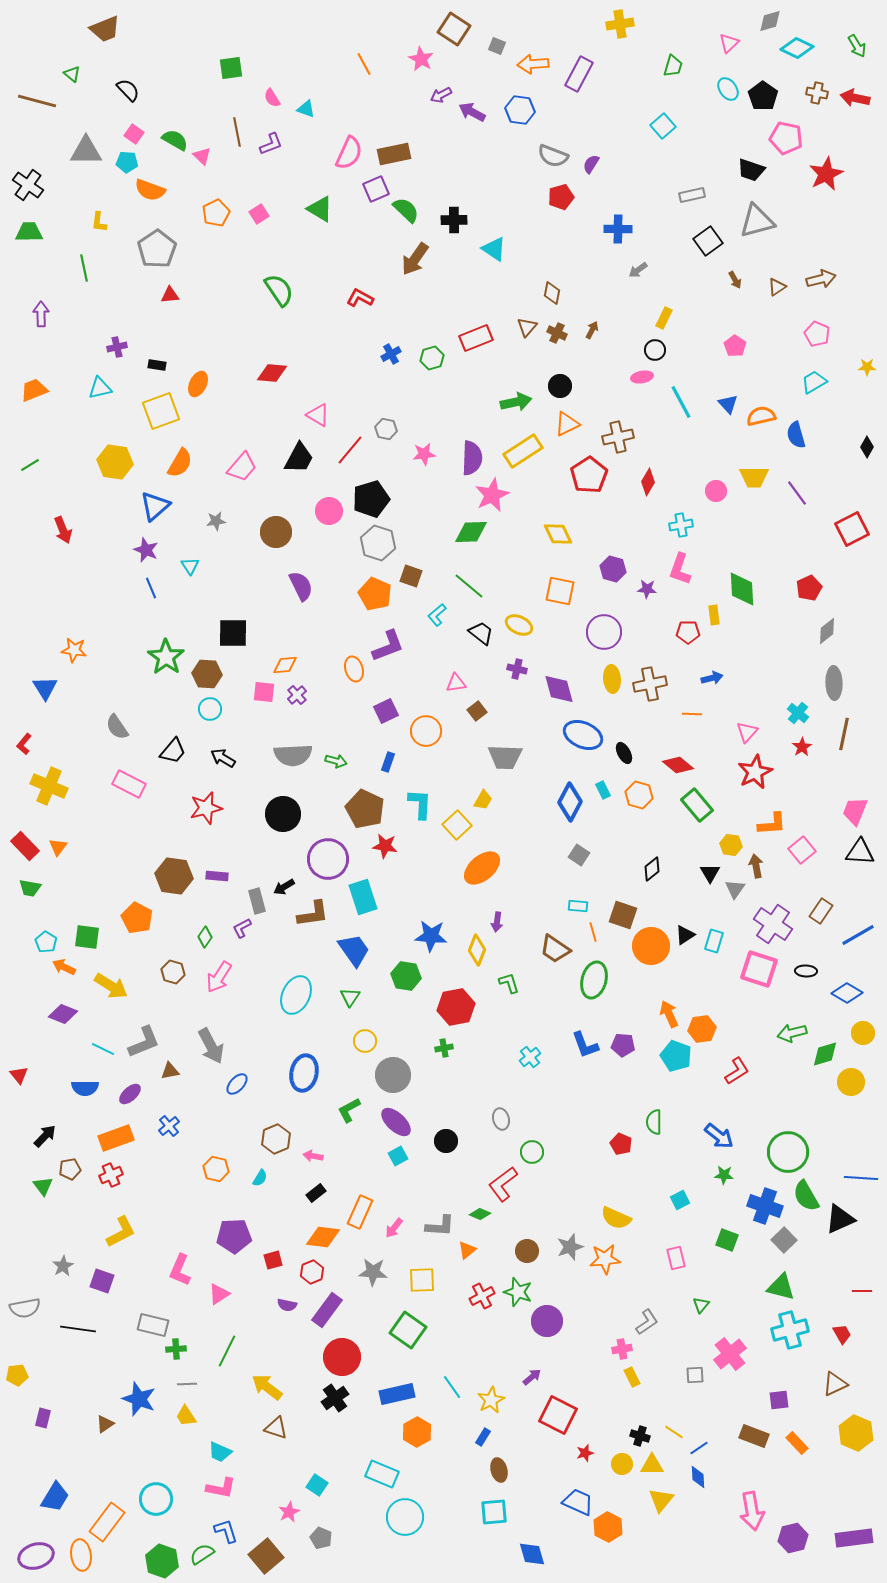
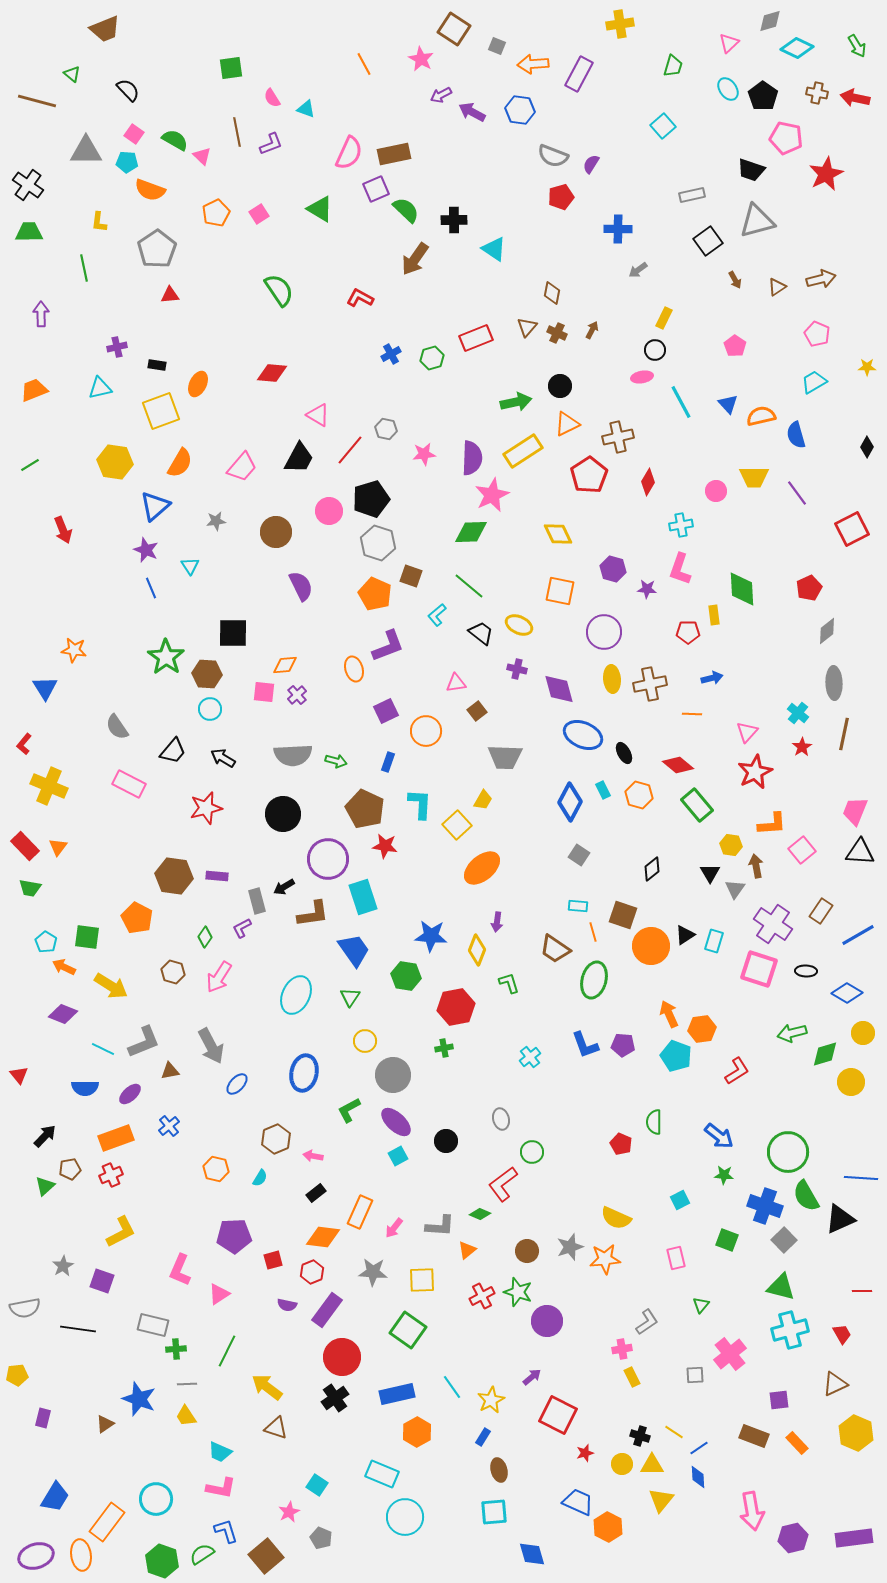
green triangle at (43, 1186): moved 2 px right; rotated 25 degrees clockwise
